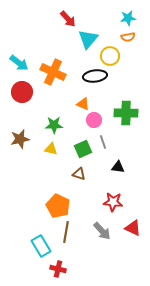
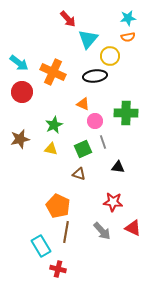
pink circle: moved 1 px right, 1 px down
green star: rotated 24 degrees counterclockwise
